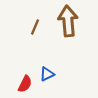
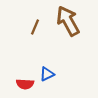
brown arrow: rotated 24 degrees counterclockwise
red semicircle: rotated 66 degrees clockwise
